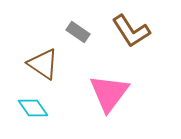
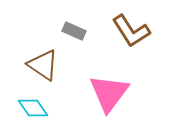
gray rectangle: moved 4 px left, 1 px up; rotated 10 degrees counterclockwise
brown triangle: moved 1 px down
